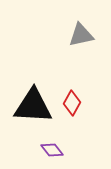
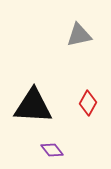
gray triangle: moved 2 px left
red diamond: moved 16 px right
